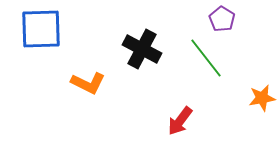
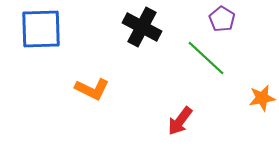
black cross: moved 22 px up
green line: rotated 9 degrees counterclockwise
orange L-shape: moved 4 px right, 6 px down
